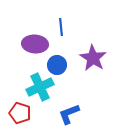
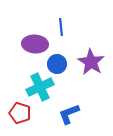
purple star: moved 2 px left, 4 px down
blue circle: moved 1 px up
